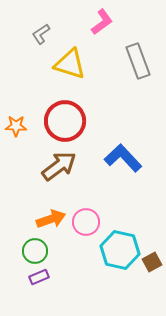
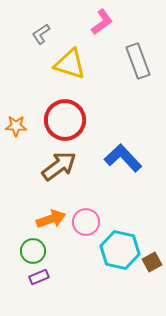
red circle: moved 1 px up
green circle: moved 2 px left
